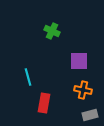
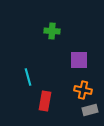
green cross: rotated 21 degrees counterclockwise
purple square: moved 1 px up
red rectangle: moved 1 px right, 2 px up
gray rectangle: moved 5 px up
